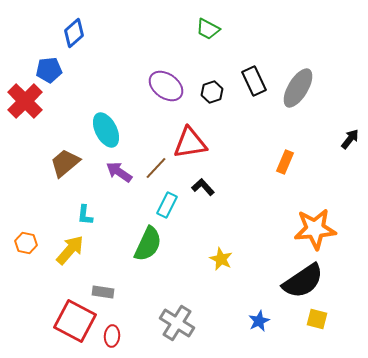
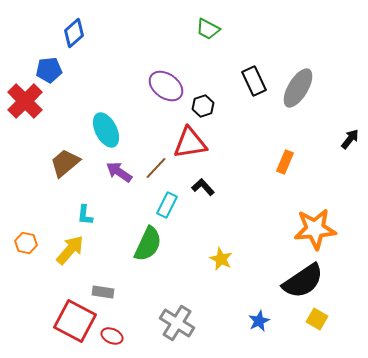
black hexagon: moved 9 px left, 14 px down
yellow square: rotated 15 degrees clockwise
red ellipse: rotated 70 degrees counterclockwise
